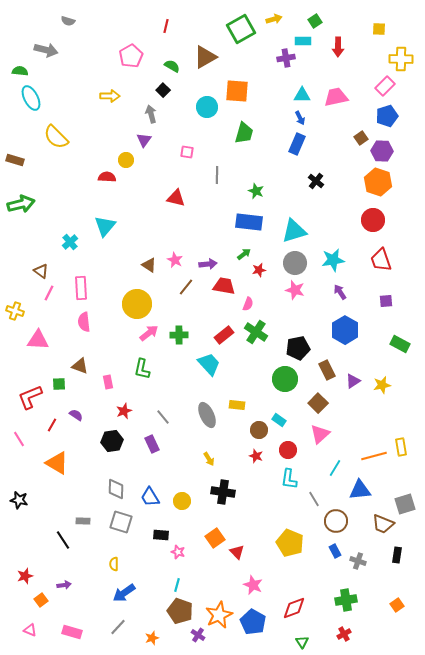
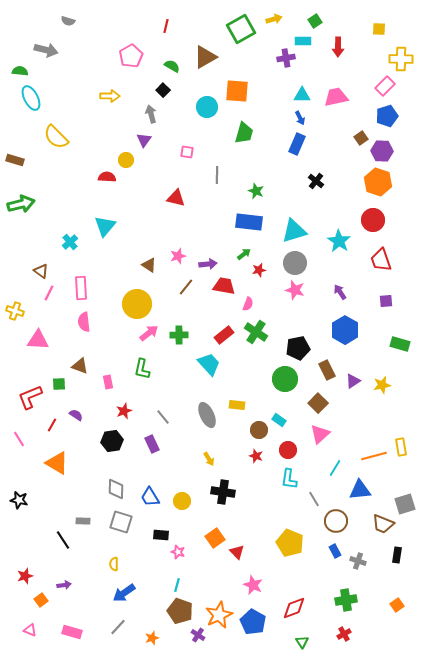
pink star at (175, 260): moved 3 px right, 4 px up; rotated 28 degrees clockwise
cyan star at (333, 260): moved 6 px right, 19 px up; rotated 30 degrees counterclockwise
green rectangle at (400, 344): rotated 12 degrees counterclockwise
